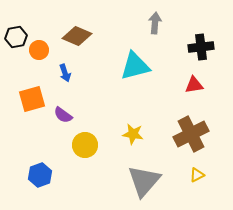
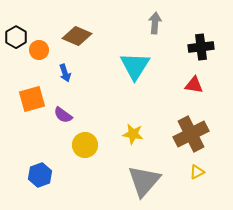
black hexagon: rotated 20 degrees counterclockwise
cyan triangle: rotated 44 degrees counterclockwise
red triangle: rotated 18 degrees clockwise
yellow triangle: moved 3 px up
